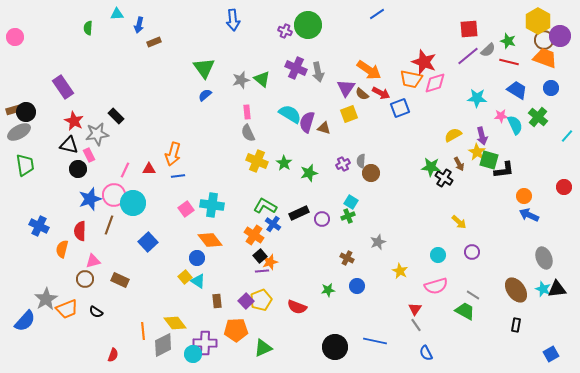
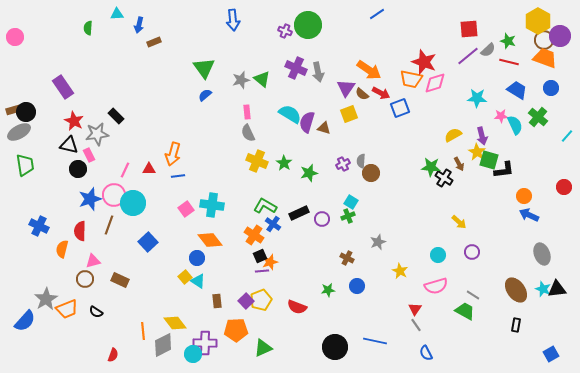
black square at (260, 256): rotated 16 degrees clockwise
gray ellipse at (544, 258): moved 2 px left, 4 px up
